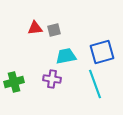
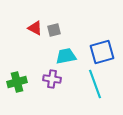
red triangle: rotated 35 degrees clockwise
green cross: moved 3 px right
